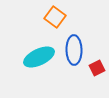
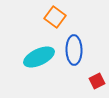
red square: moved 13 px down
